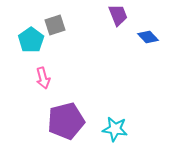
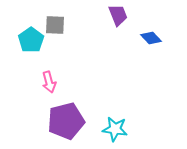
gray square: rotated 20 degrees clockwise
blue diamond: moved 3 px right, 1 px down
pink arrow: moved 6 px right, 4 px down
